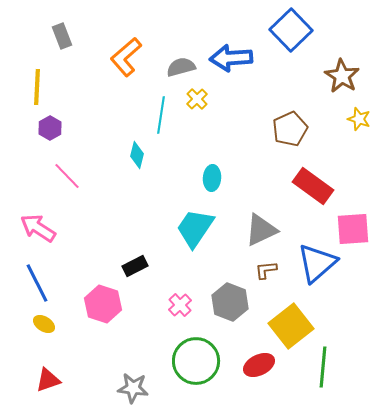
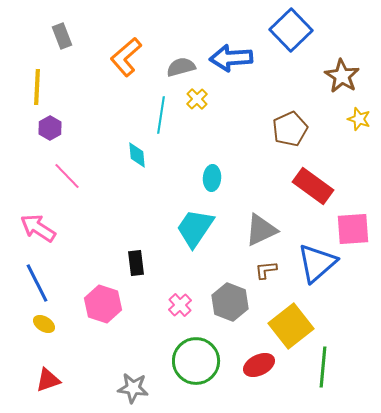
cyan diamond: rotated 20 degrees counterclockwise
black rectangle: moved 1 px right, 3 px up; rotated 70 degrees counterclockwise
